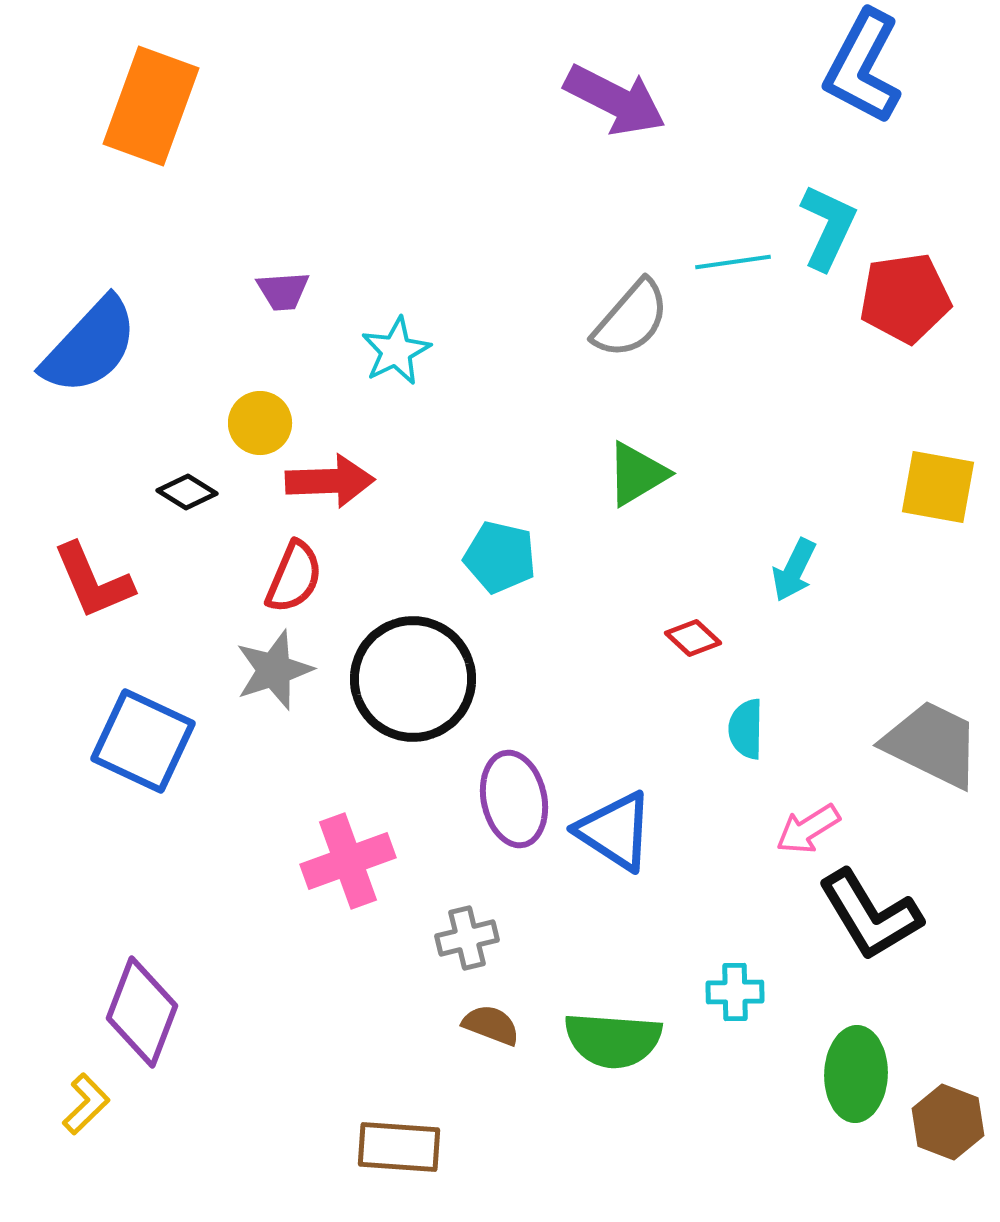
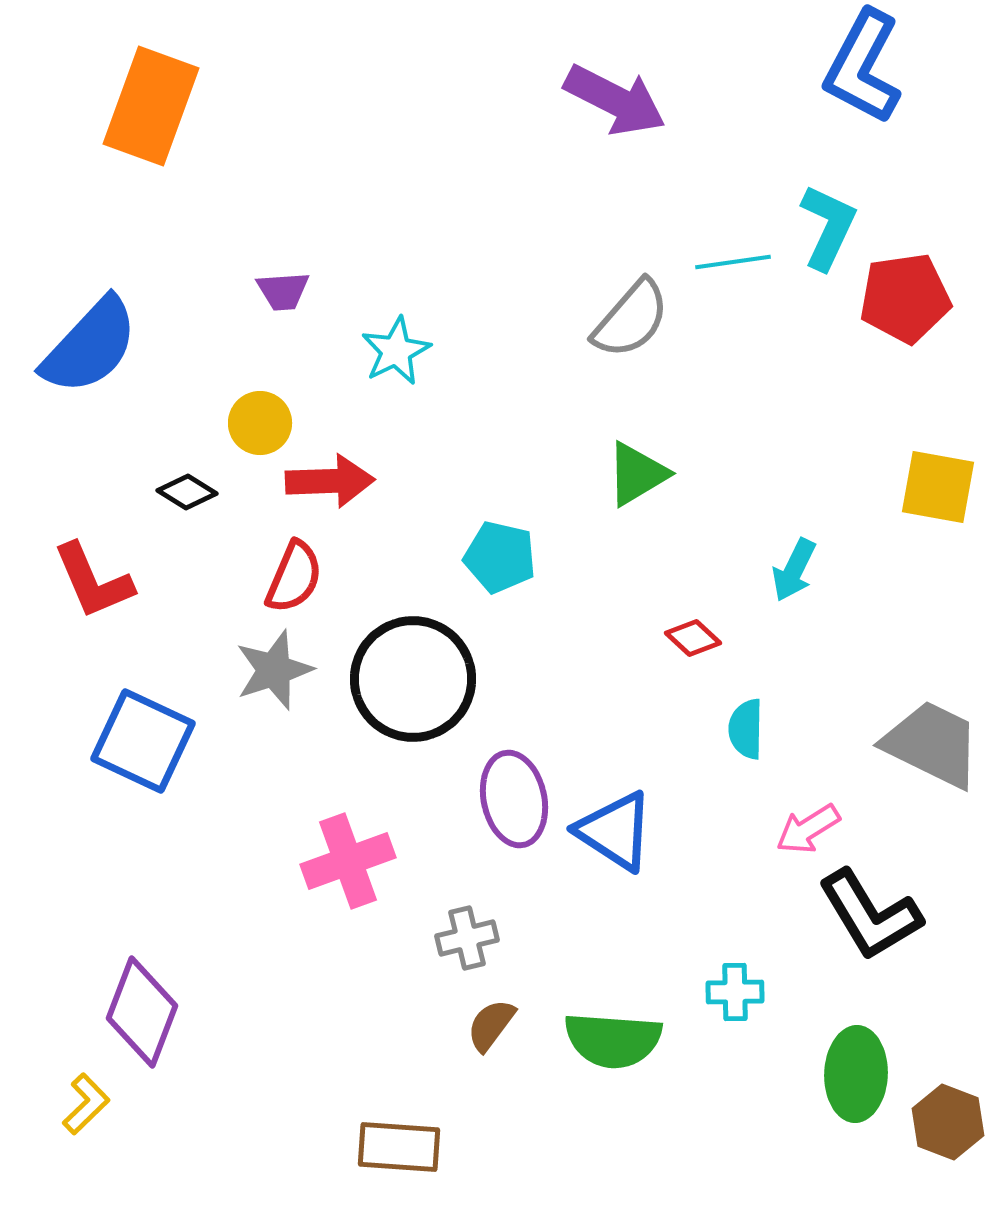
brown semicircle: rotated 74 degrees counterclockwise
